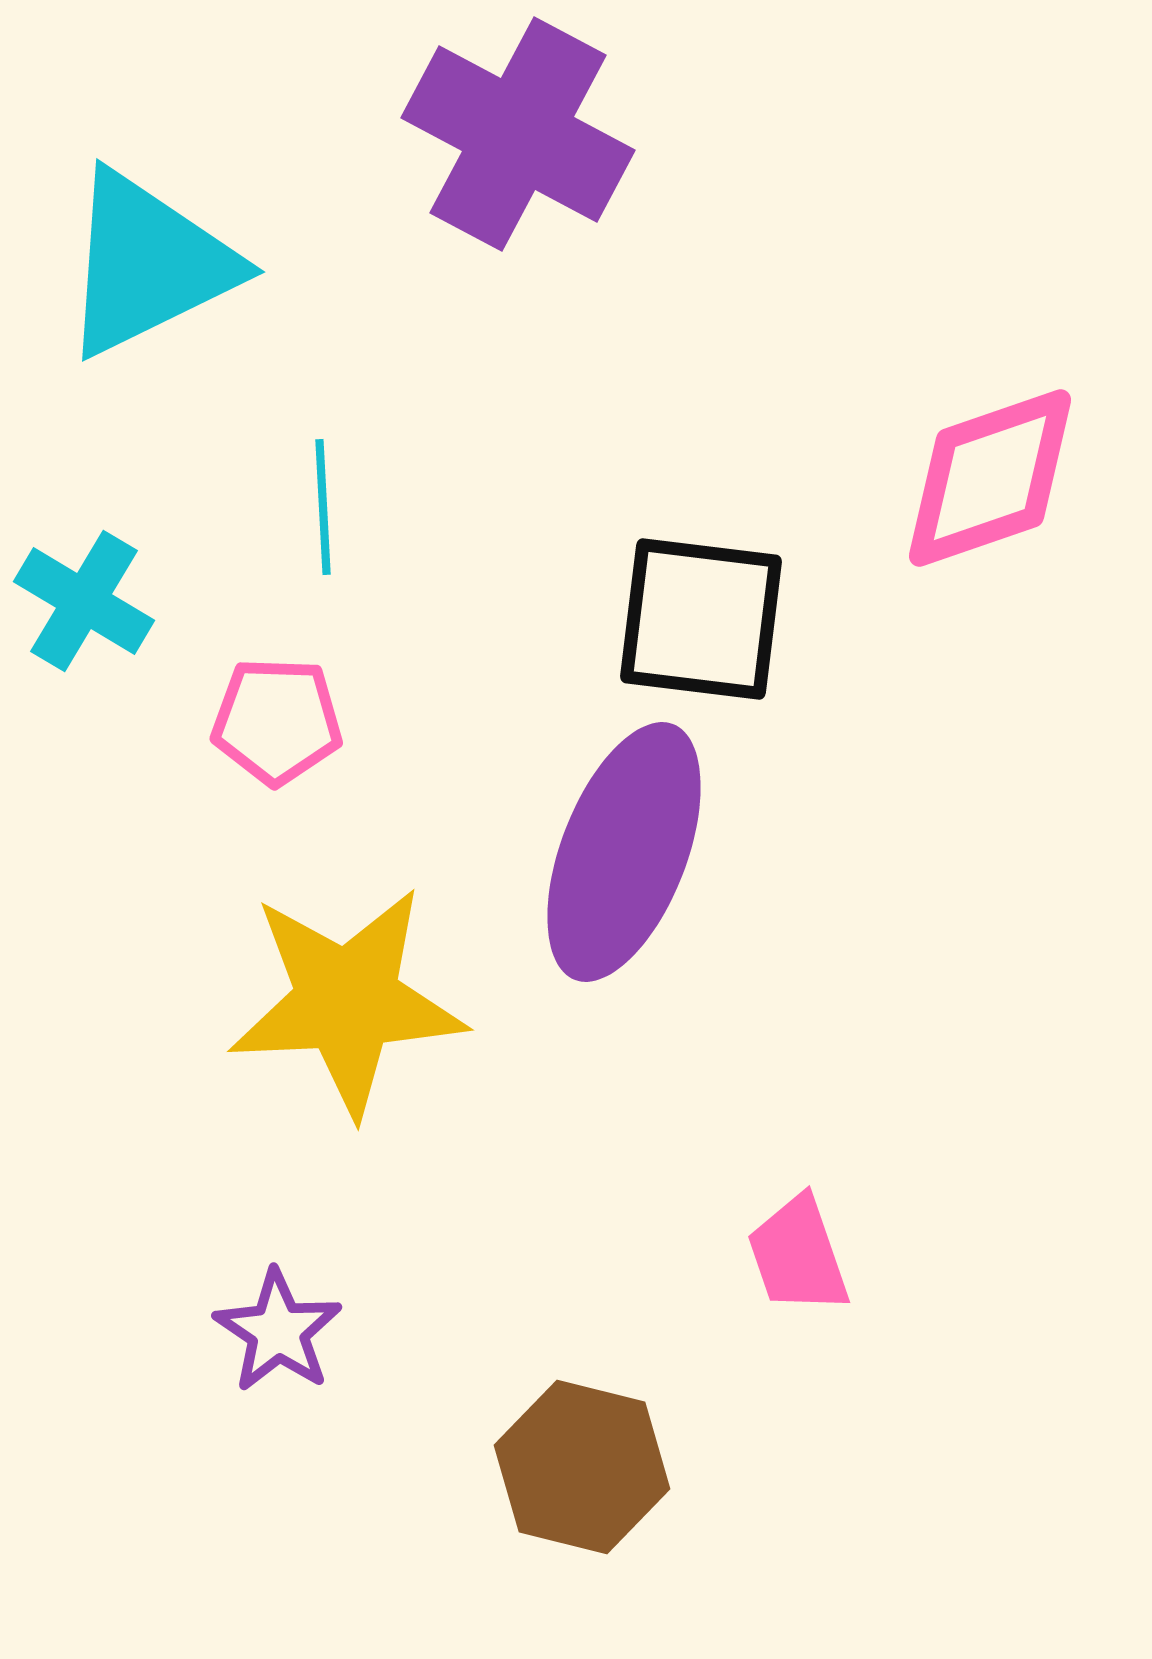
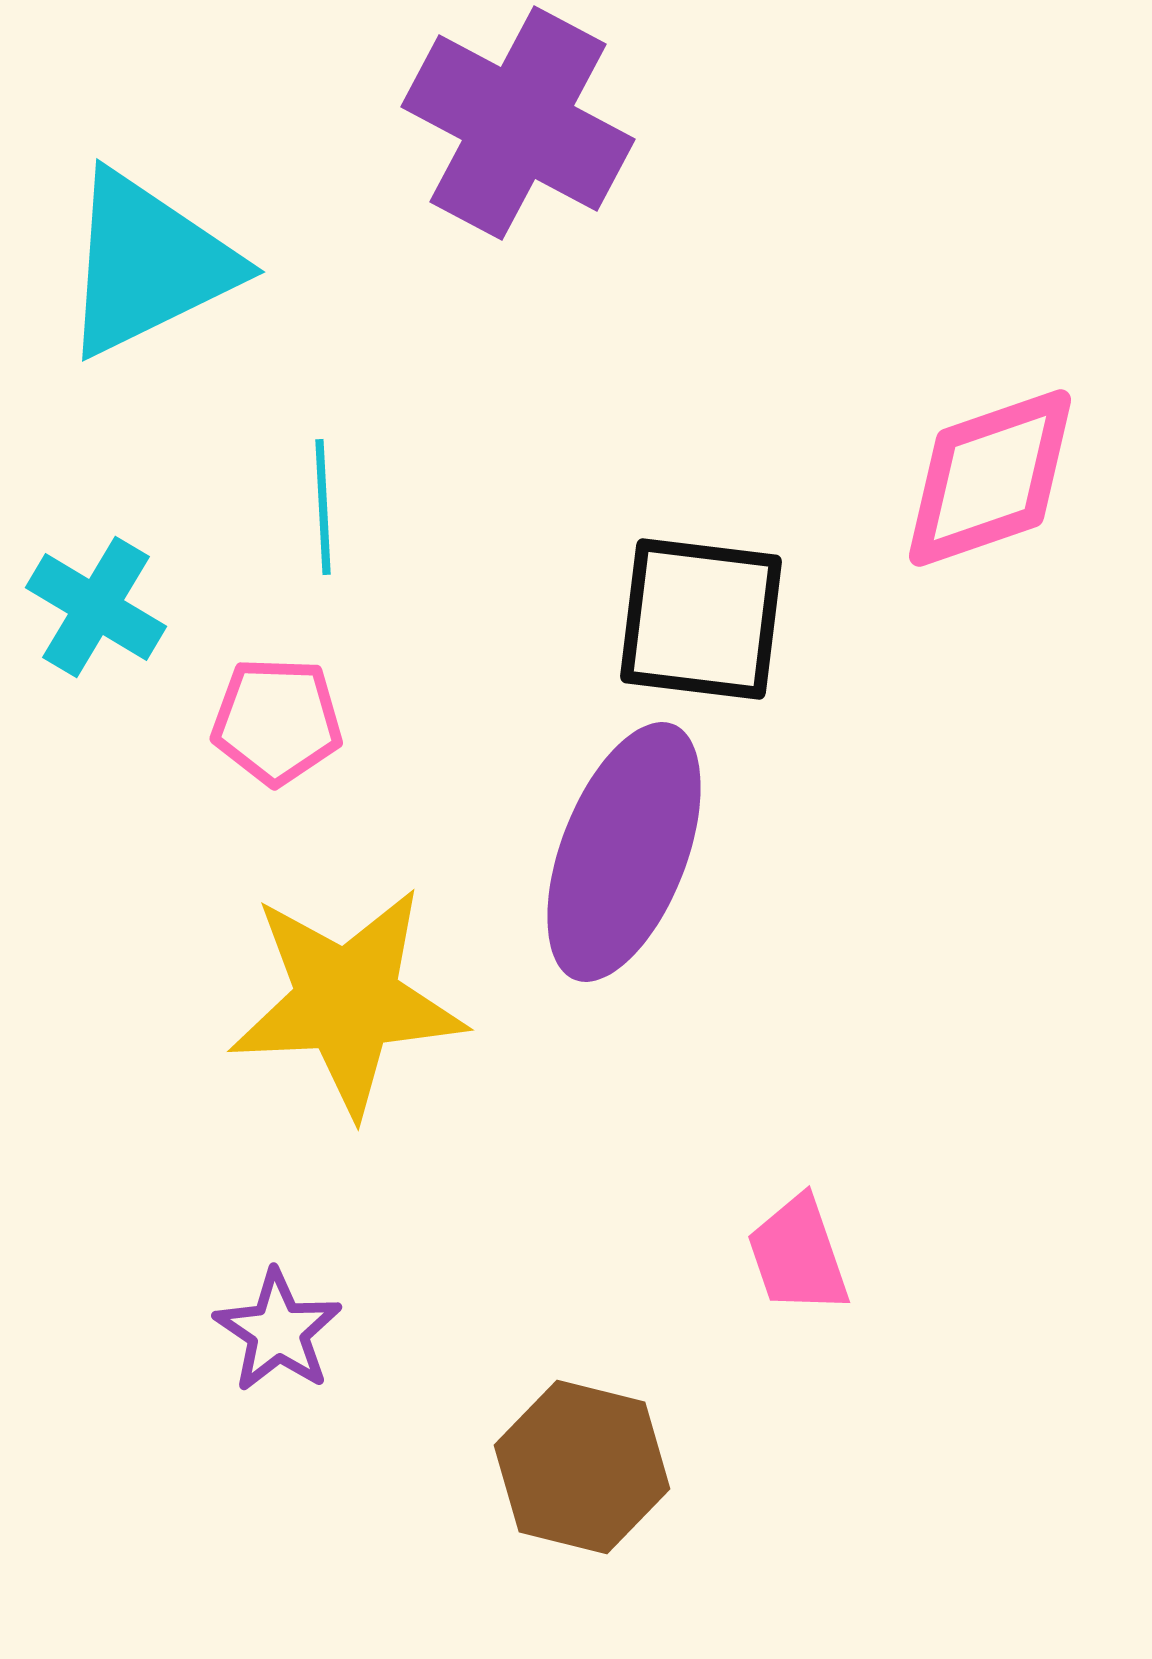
purple cross: moved 11 px up
cyan cross: moved 12 px right, 6 px down
